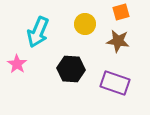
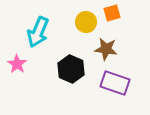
orange square: moved 9 px left, 1 px down
yellow circle: moved 1 px right, 2 px up
brown star: moved 12 px left, 8 px down
black hexagon: rotated 20 degrees clockwise
